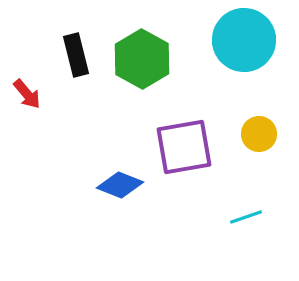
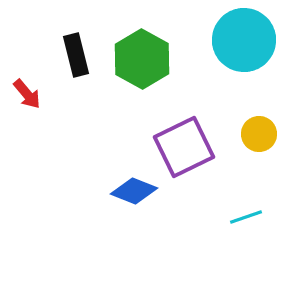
purple square: rotated 16 degrees counterclockwise
blue diamond: moved 14 px right, 6 px down
